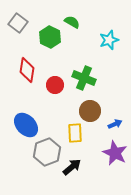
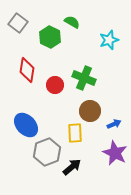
blue arrow: moved 1 px left
